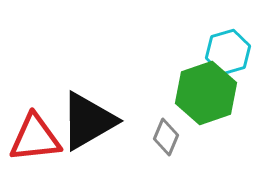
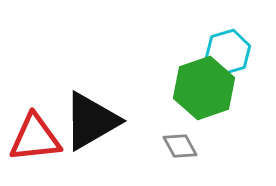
green hexagon: moved 2 px left, 5 px up
black triangle: moved 3 px right
gray diamond: moved 14 px right, 9 px down; rotated 51 degrees counterclockwise
